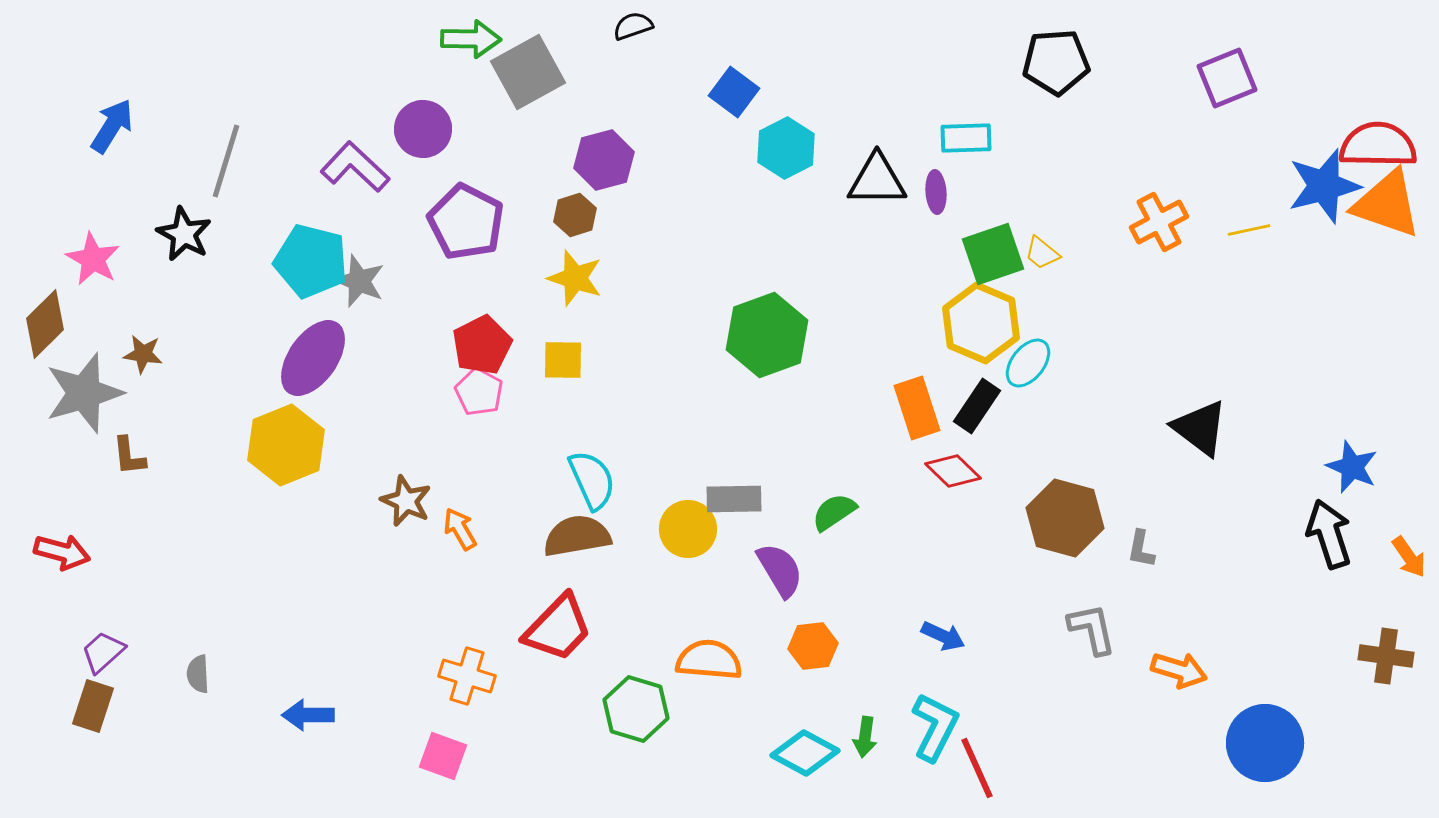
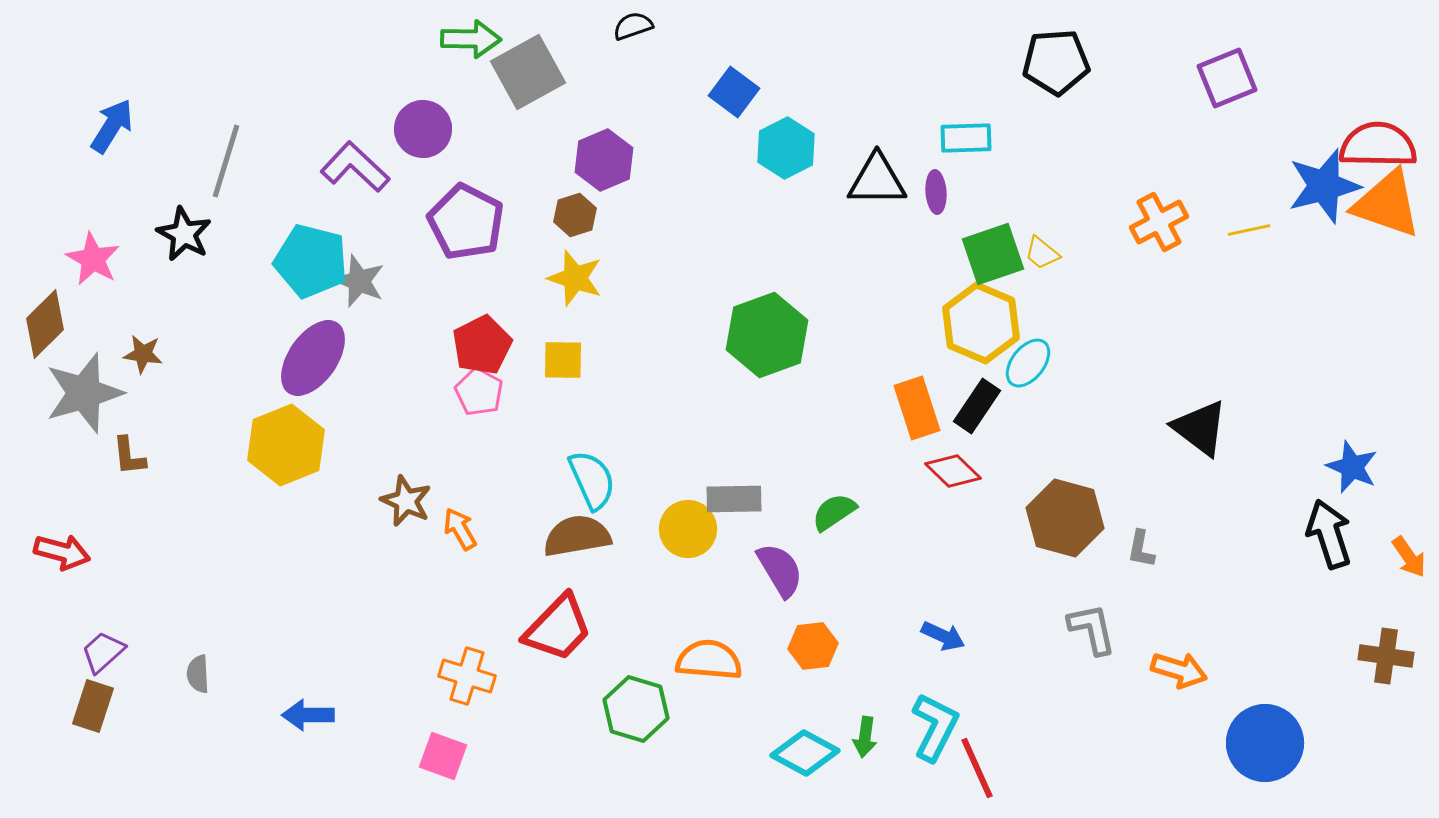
purple hexagon at (604, 160): rotated 8 degrees counterclockwise
